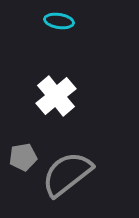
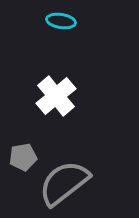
cyan ellipse: moved 2 px right
gray semicircle: moved 3 px left, 9 px down
